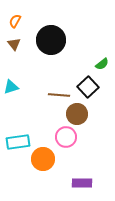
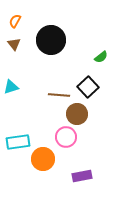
green semicircle: moved 1 px left, 7 px up
purple rectangle: moved 7 px up; rotated 12 degrees counterclockwise
